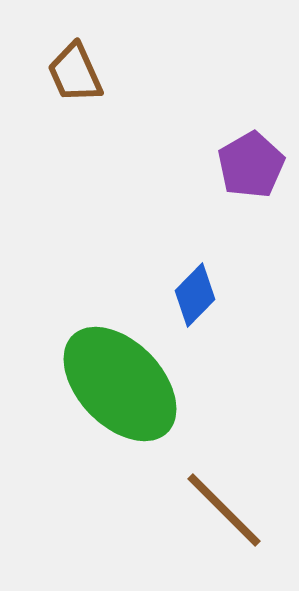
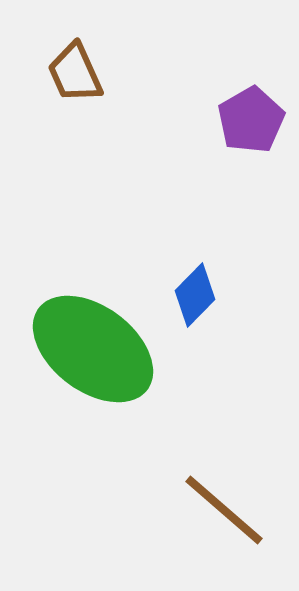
purple pentagon: moved 45 px up
green ellipse: moved 27 px left, 35 px up; rotated 9 degrees counterclockwise
brown line: rotated 4 degrees counterclockwise
